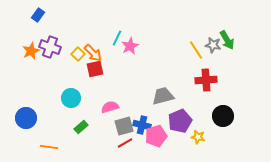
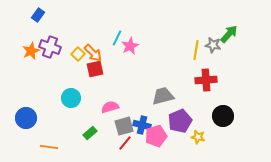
green arrow: moved 2 px right, 6 px up; rotated 108 degrees counterclockwise
yellow line: rotated 42 degrees clockwise
green rectangle: moved 9 px right, 6 px down
red line: rotated 21 degrees counterclockwise
